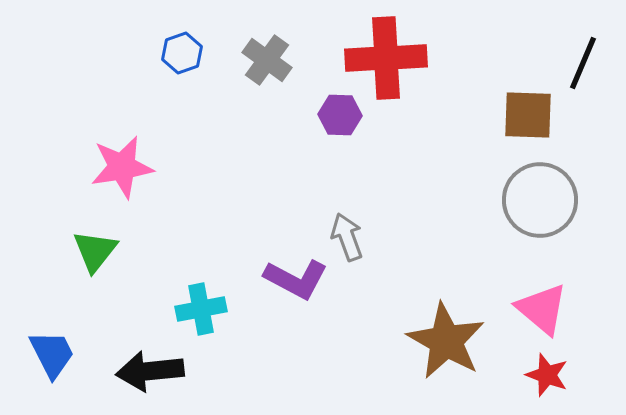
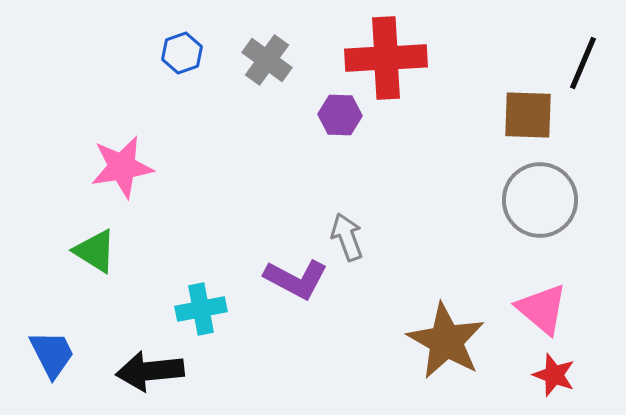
green triangle: rotated 36 degrees counterclockwise
red star: moved 7 px right
